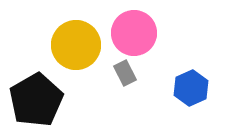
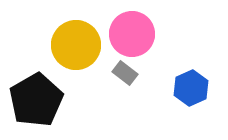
pink circle: moved 2 px left, 1 px down
gray rectangle: rotated 25 degrees counterclockwise
